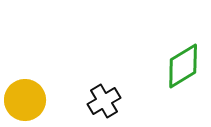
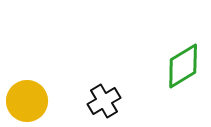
yellow circle: moved 2 px right, 1 px down
